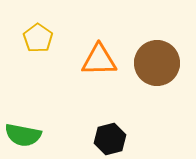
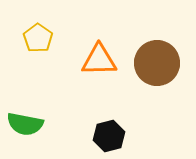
green semicircle: moved 2 px right, 11 px up
black hexagon: moved 1 px left, 3 px up
